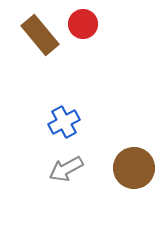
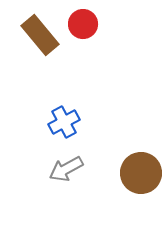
brown circle: moved 7 px right, 5 px down
